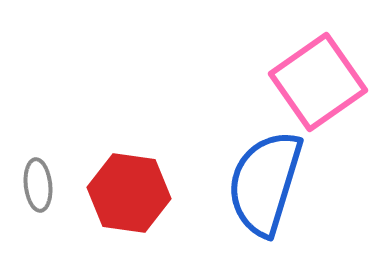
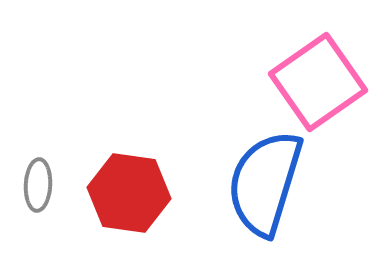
gray ellipse: rotated 9 degrees clockwise
